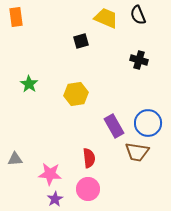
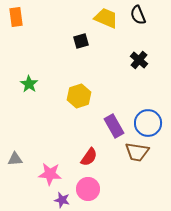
black cross: rotated 24 degrees clockwise
yellow hexagon: moved 3 px right, 2 px down; rotated 10 degrees counterclockwise
red semicircle: moved 1 px up; rotated 42 degrees clockwise
purple star: moved 7 px right, 1 px down; rotated 28 degrees counterclockwise
